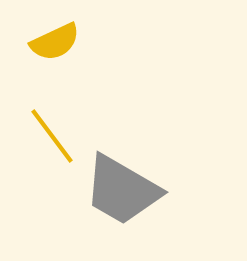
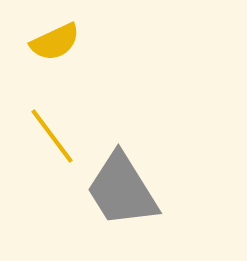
gray trapezoid: rotated 28 degrees clockwise
